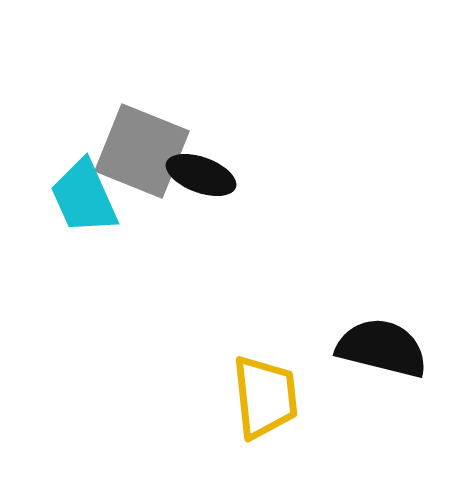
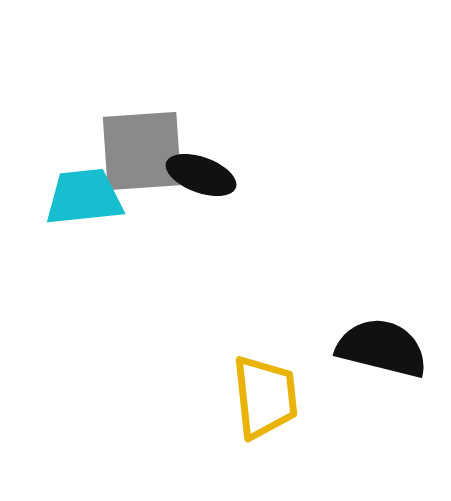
gray square: rotated 26 degrees counterclockwise
cyan trapezoid: rotated 108 degrees clockwise
